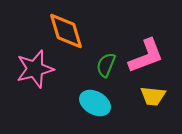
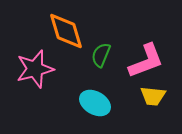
pink L-shape: moved 5 px down
green semicircle: moved 5 px left, 10 px up
